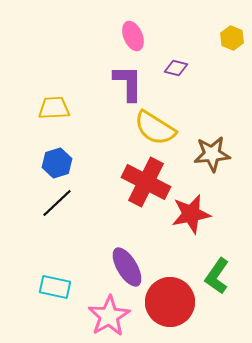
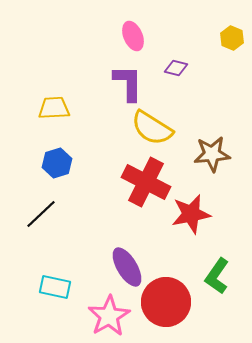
yellow semicircle: moved 3 px left
black line: moved 16 px left, 11 px down
red circle: moved 4 px left
